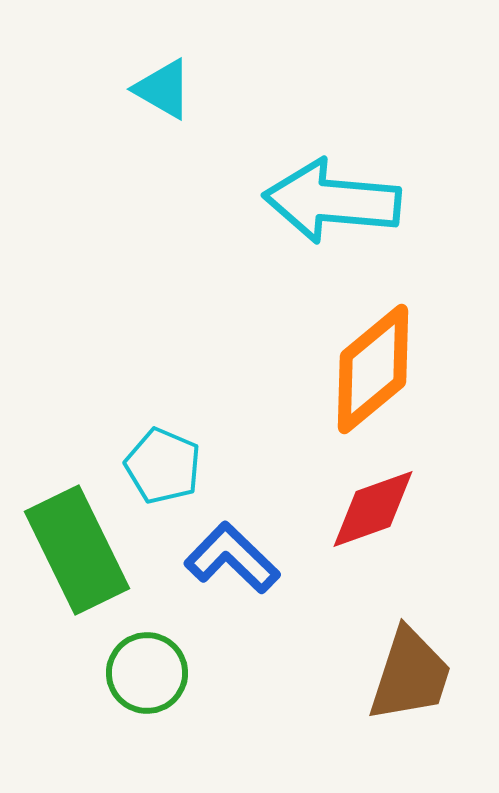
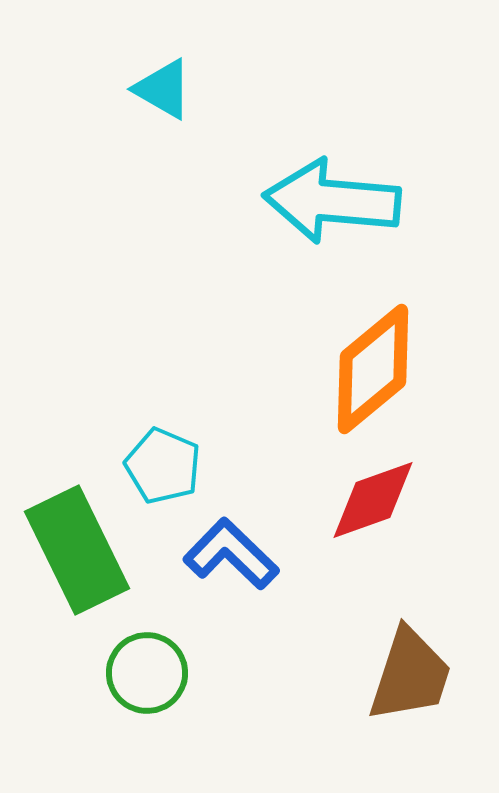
red diamond: moved 9 px up
blue L-shape: moved 1 px left, 4 px up
